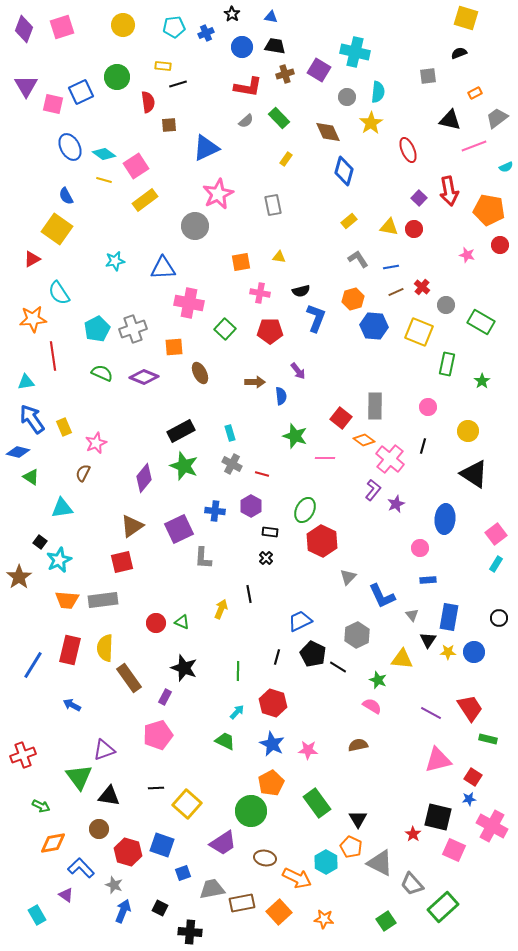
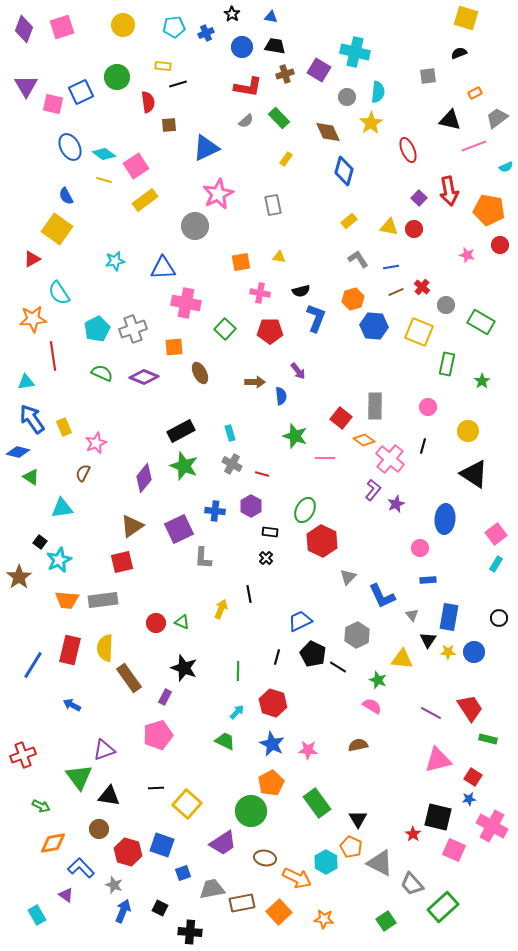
pink cross at (189, 303): moved 3 px left
